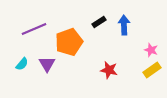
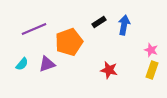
blue arrow: rotated 12 degrees clockwise
purple triangle: rotated 42 degrees clockwise
yellow rectangle: rotated 36 degrees counterclockwise
